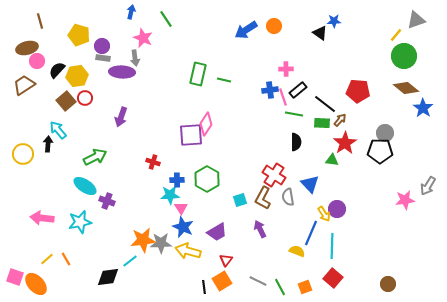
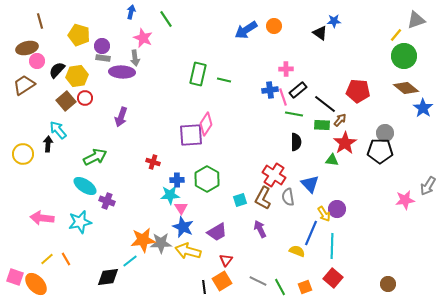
green rectangle at (322, 123): moved 2 px down
